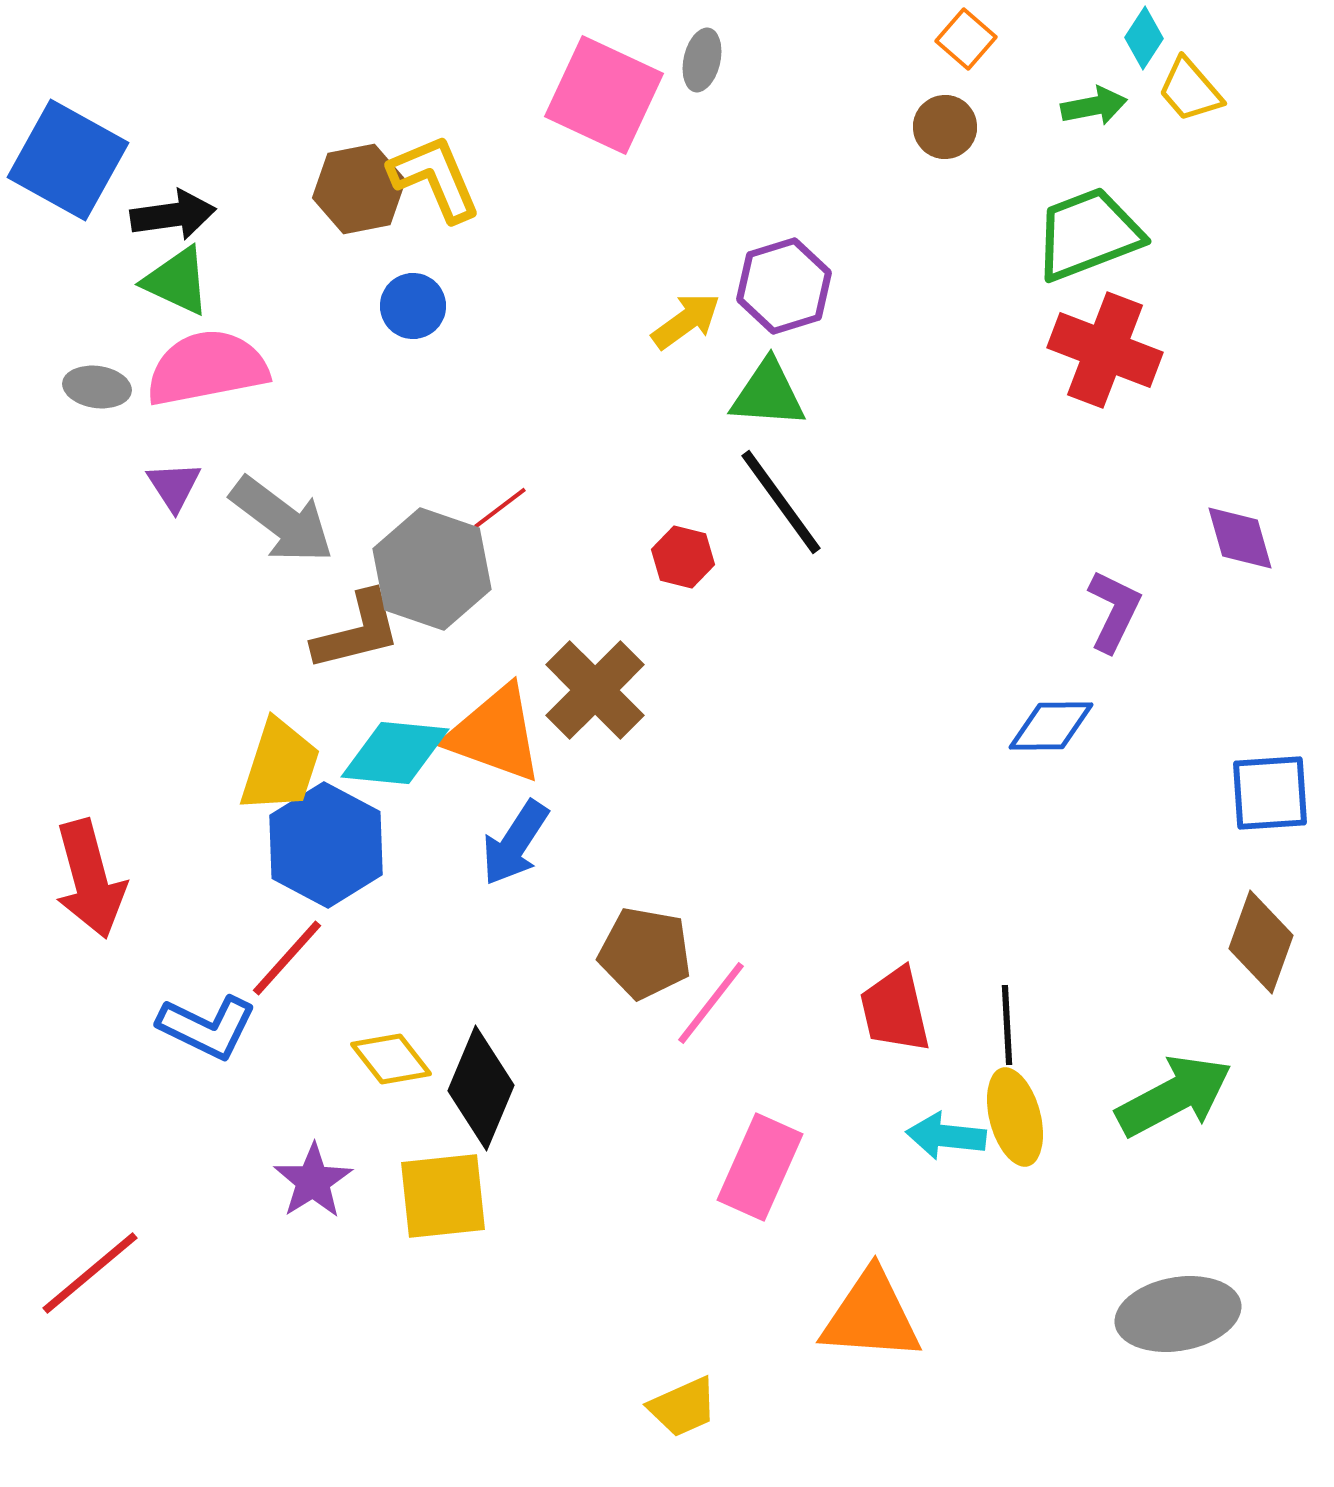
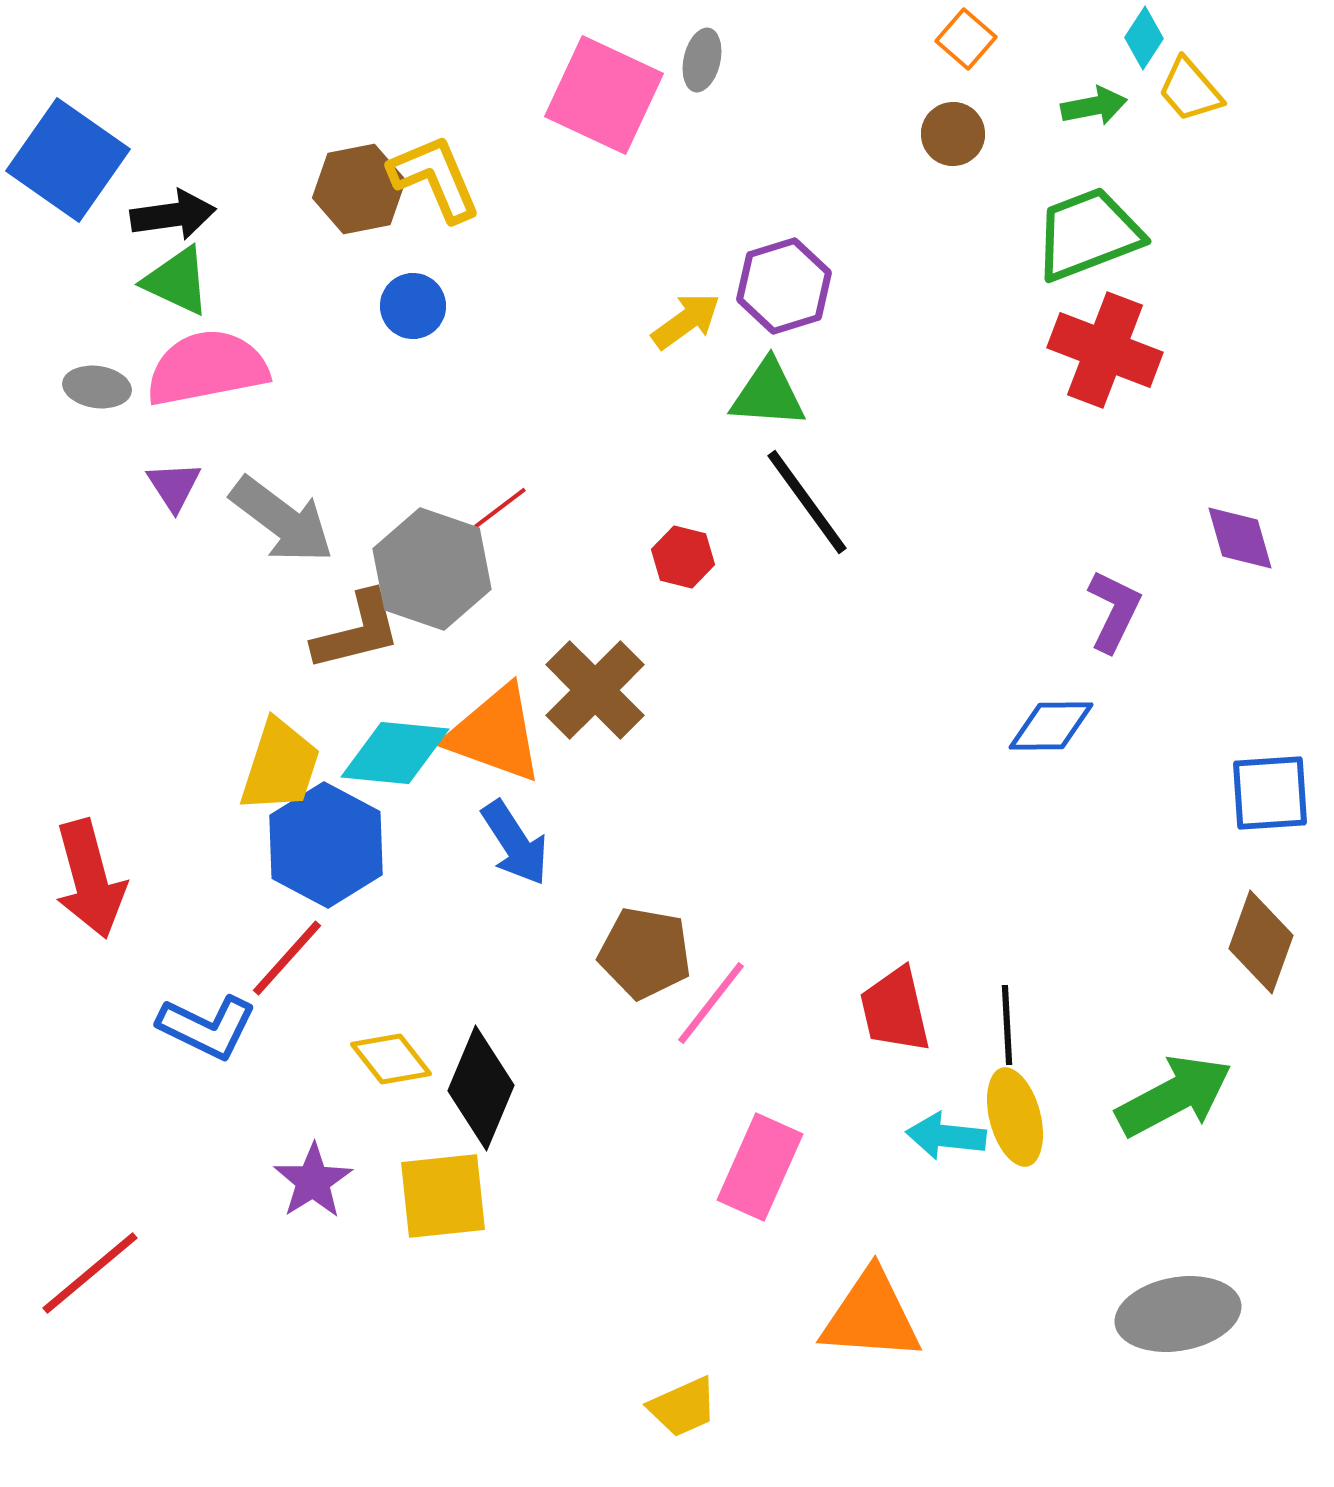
brown circle at (945, 127): moved 8 px right, 7 px down
blue square at (68, 160): rotated 6 degrees clockwise
black line at (781, 502): moved 26 px right
blue arrow at (515, 843): rotated 66 degrees counterclockwise
